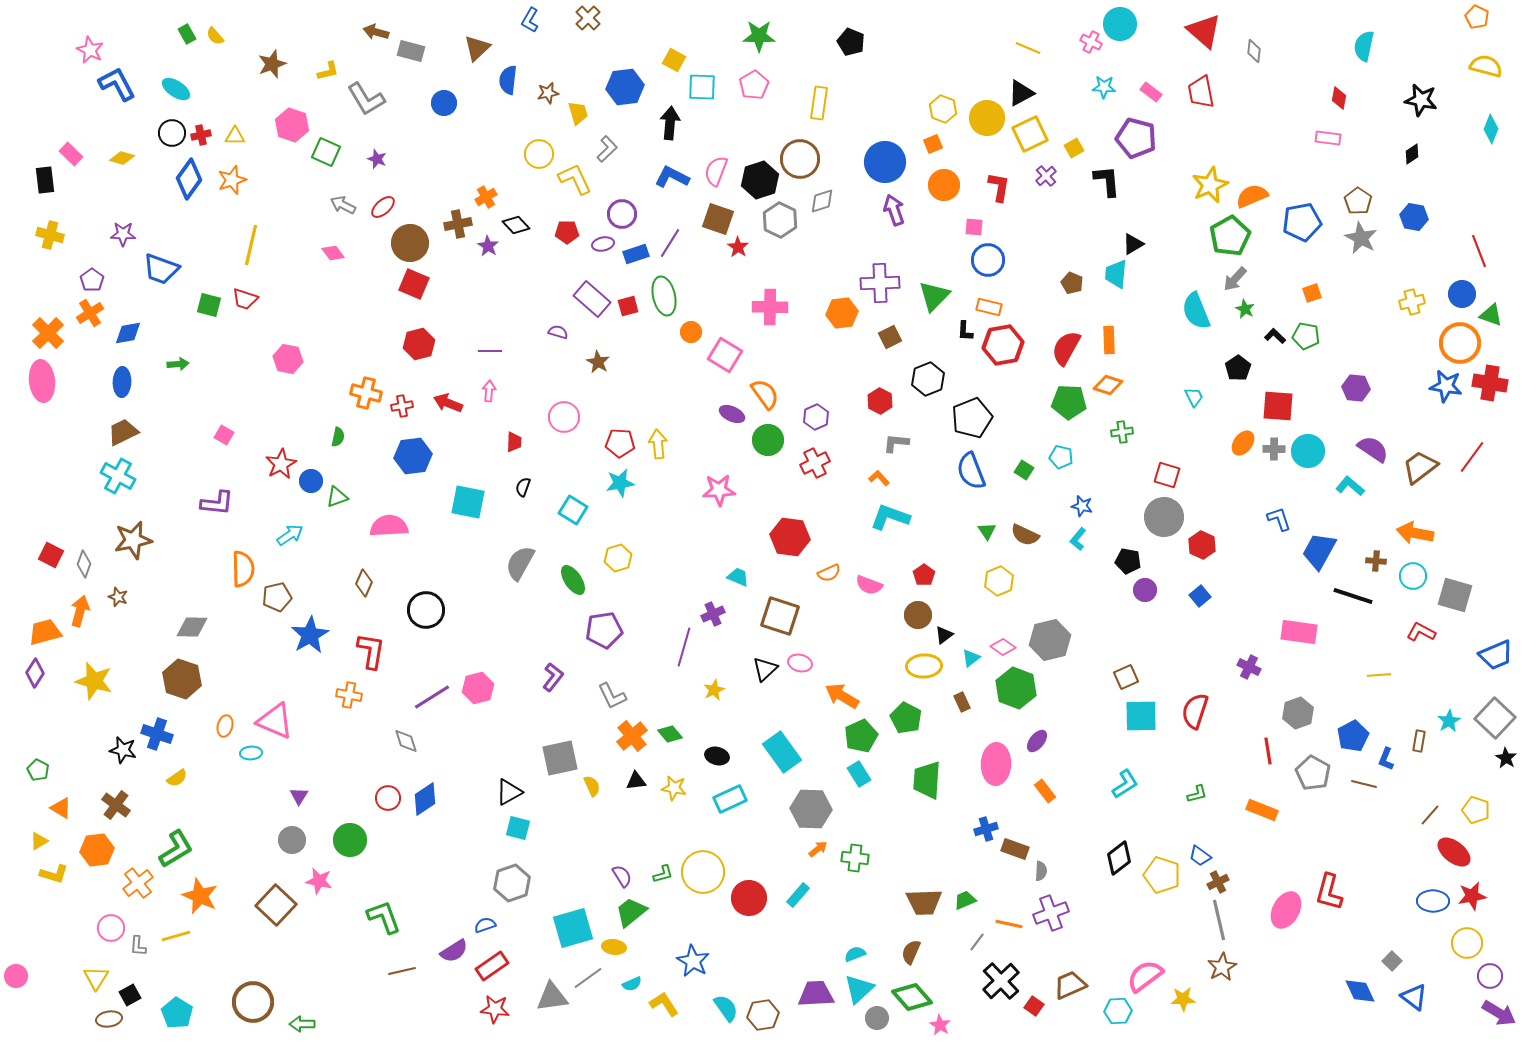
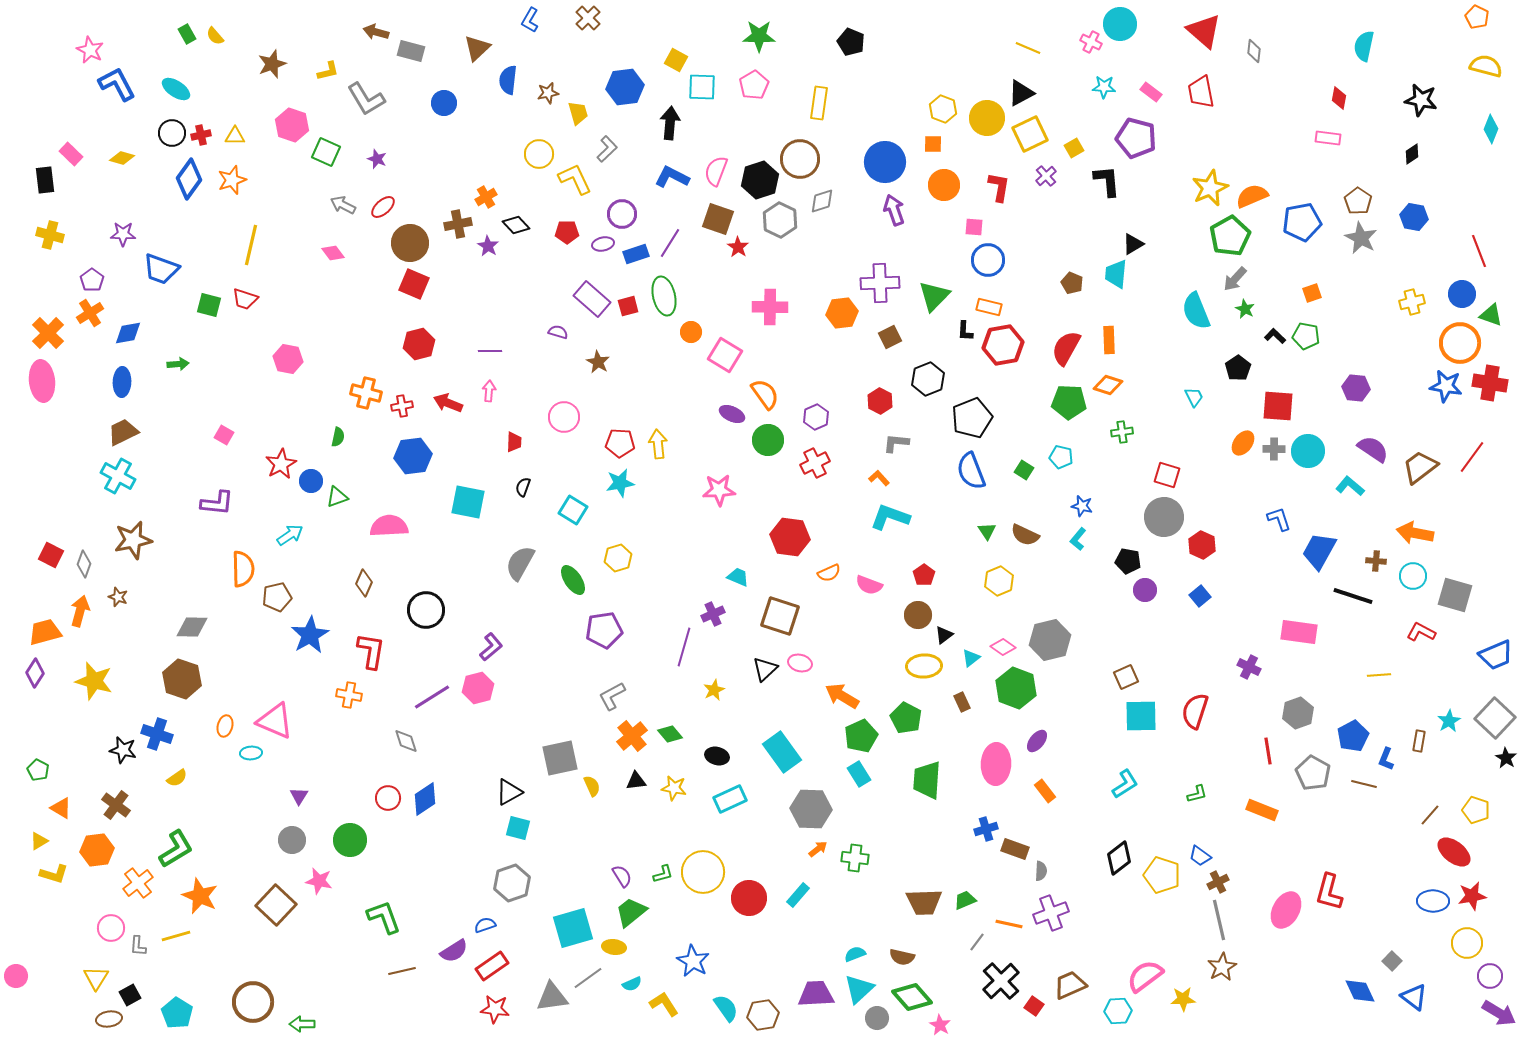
yellow square at (674, 60): moved 2 px right
orange square at (933, 144): rotated 24 degrees clockwise
yellow star at (1210, 185): moved 3 px down
purple L-shape at (553, 677): moved 62 px left, 30 px up; rotated 12 degrees clockwise
gray L-shape at (612, 696): rotated 88 degrees clockwise
brown semicircle at (911, 952): moved 9 px left, 5 px down; rotated 100 degrees counterclockwise
